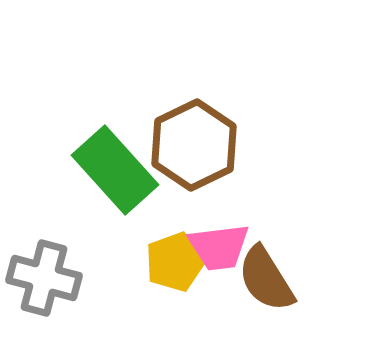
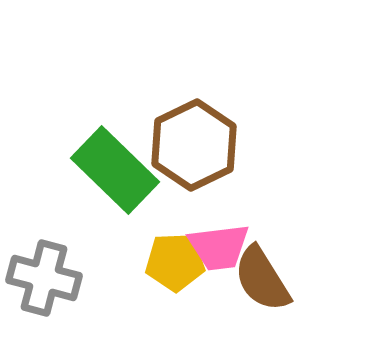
green rectangle: rotated 4 degrees counterclockwise
yellow pentagon: rotated 18 degrees clockwise
brown semicircle: moved 4 px left
